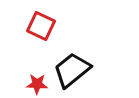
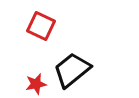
red star: moved 1 px left; rotated 15 degrees counterclockwise
